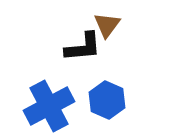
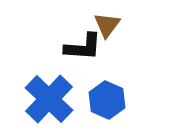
black L-shape: rotated 9 degrees clockwise
blue cross: moved 7 px up; rotated 18 degrees counterclockwise
